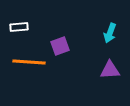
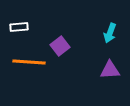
purple square: rotated 18 degrees counterclockwise
